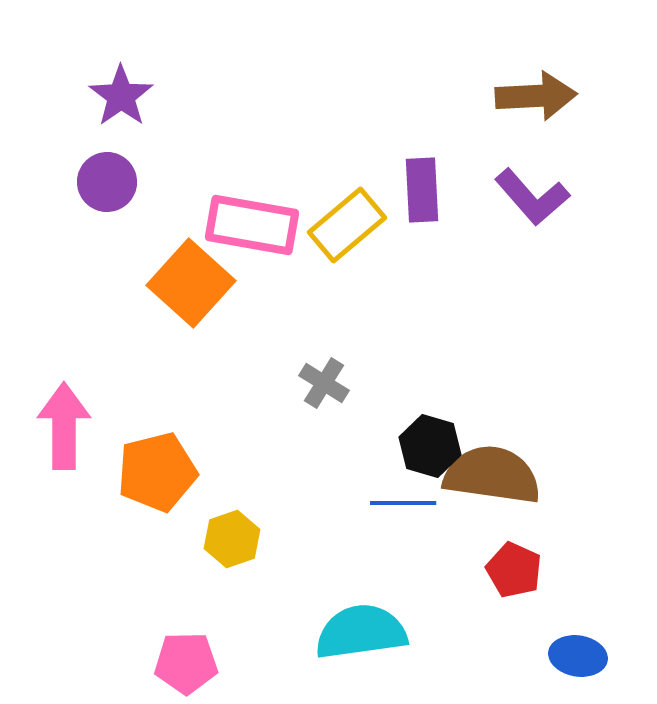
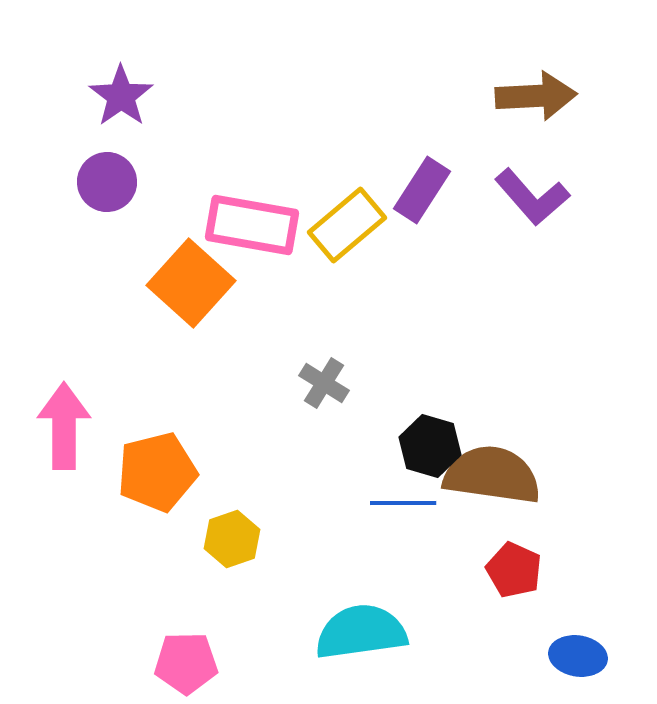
purple rectangle: rotated 36 degrees clockwise
